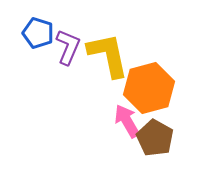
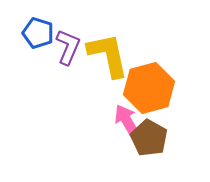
brown pentagon: moved 6 px left
